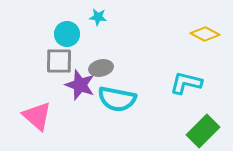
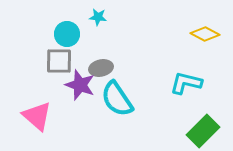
cyan semicircle: rotated 45 degrees clockwise
